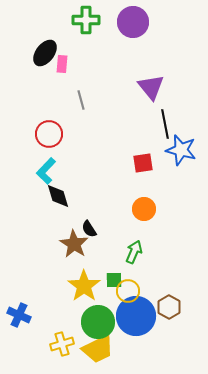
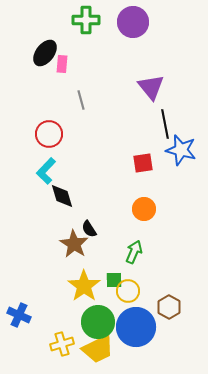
black diamond: moved 4 px right
blue circle: moved 11 px down
